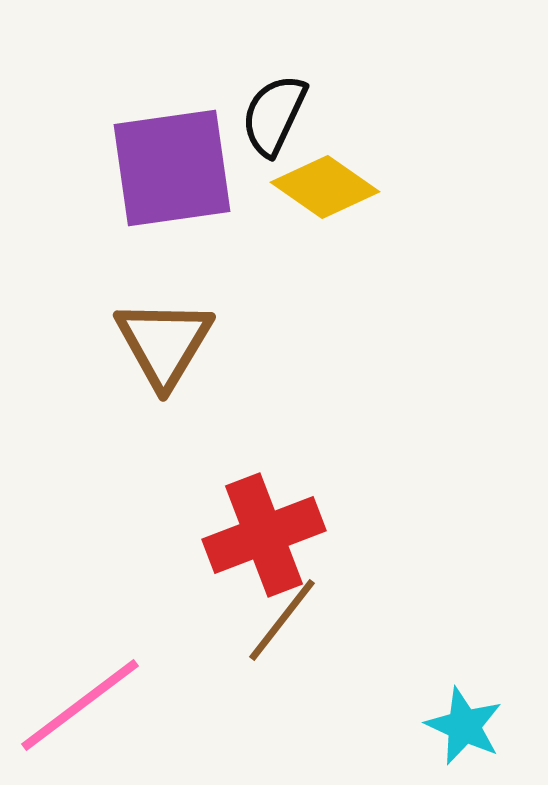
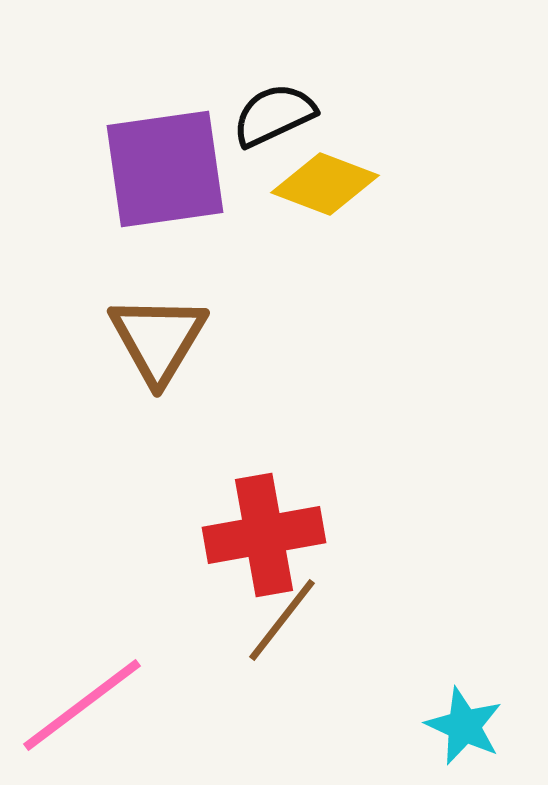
black semicircle: rotated 40 degrees clockwise
purple square: moved 7 px left, 1 px down
yellow diamond: moved 3 px up; rotated 14 degrees counterclockwise
brown triangle: moved 6 px left, 4 px up
red cross: rotated 11 degrees clockwise
pink line: moved 2 px right
